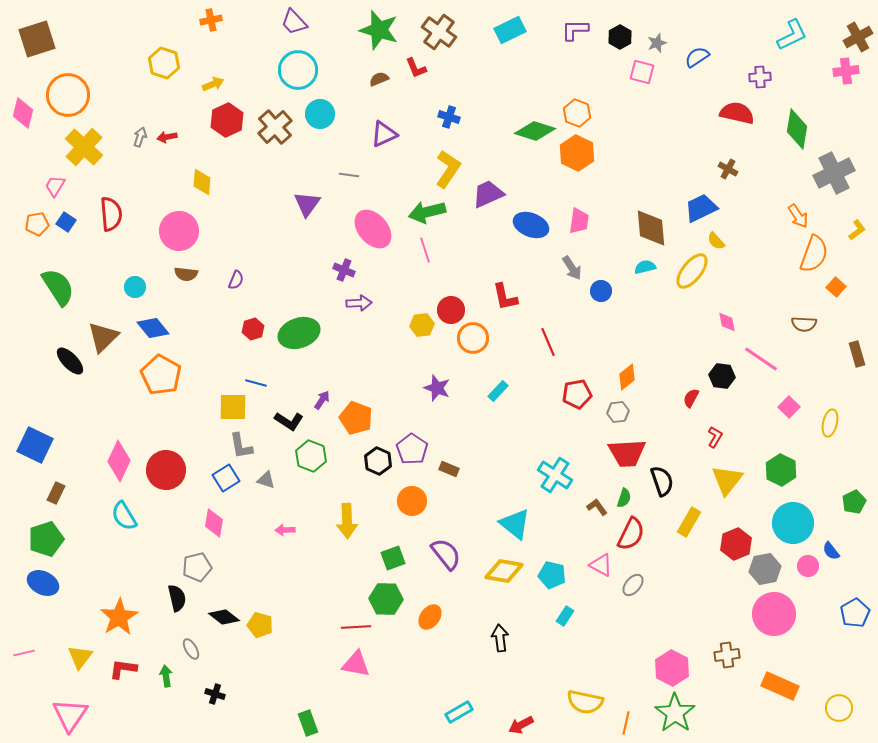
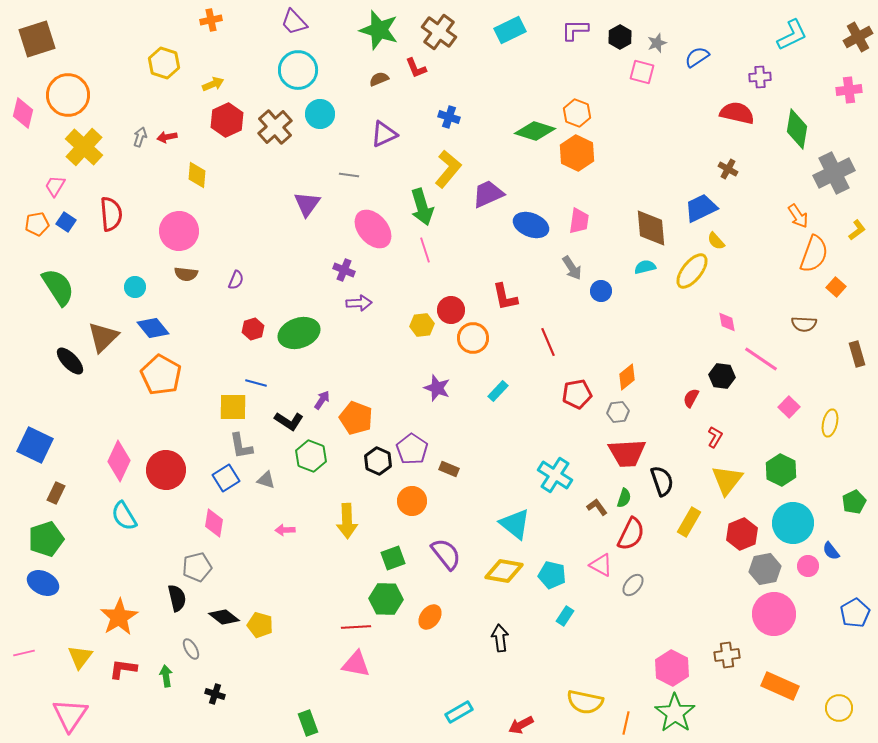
pink cross at (846, 71): moved 3 px right, 19 px down
yellow L-shape at (448, 169): rotated 6 degrees clockwise
yellow diamond at (202, 182): moved 5 px left, 7 px up
green arrow at (427, 212): moved 5 px left, 5 px up; rotated 93 degrees counterclockwise
red hexagon at (736, 544): moved 6 px right, 10 px up
